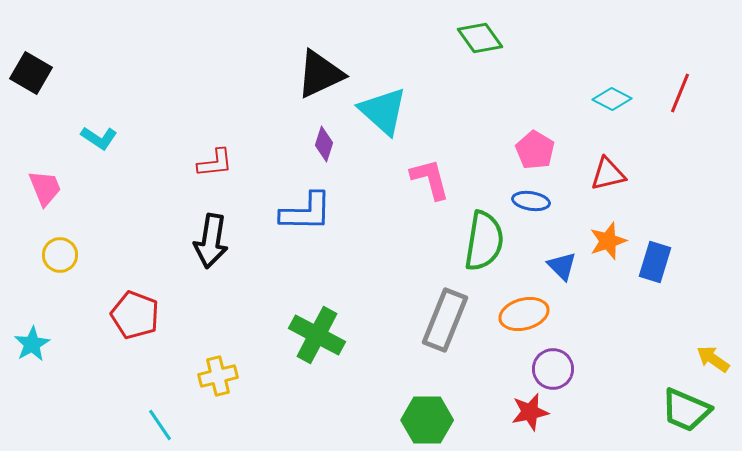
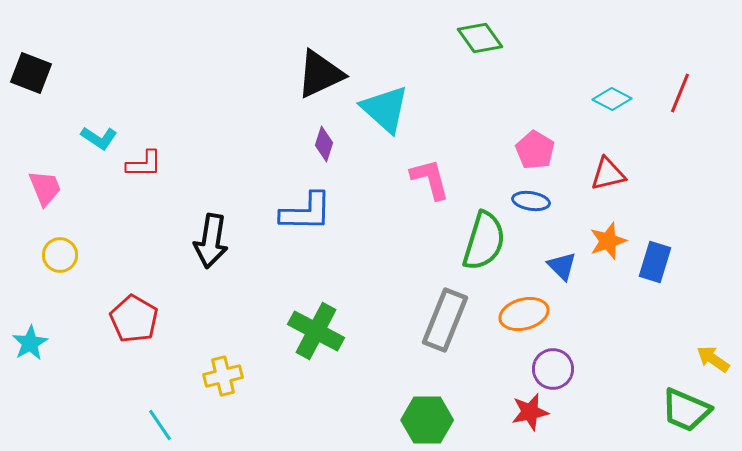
black square: rotated 9 degrees counterclockwise
cyan triangle: moved 2 px right, 2 px up
red L-shape: moved 71 px left, 1 px down; rotated 6 degrees clockwise
green semicircle: rotated 8 degrees clockwise
red pentagon: moved 1 px left, 4 px down; rotated 9 degrees clockwise
green cross: moved 1 px left, 4 px up
cyan star: moved 2 px left, 1 px up
yellow cross: moved 5 px right
